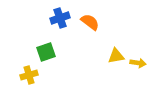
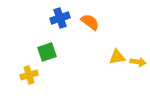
green square: moved 1 px right
yellow triangle: moved 1 px right, 1 px down
yellow arrow: moved 1 px up
